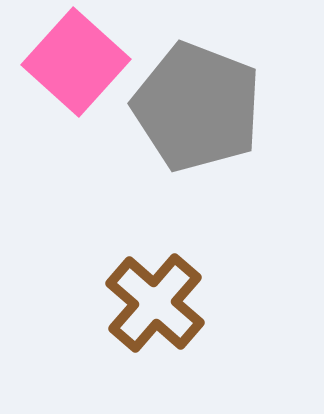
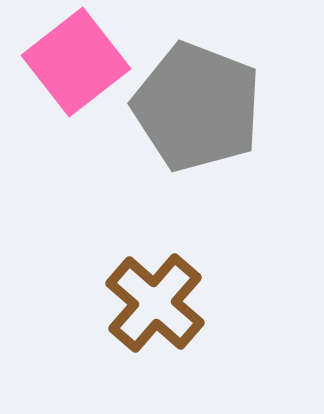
pink square: rotated 10 degrees clockwise
